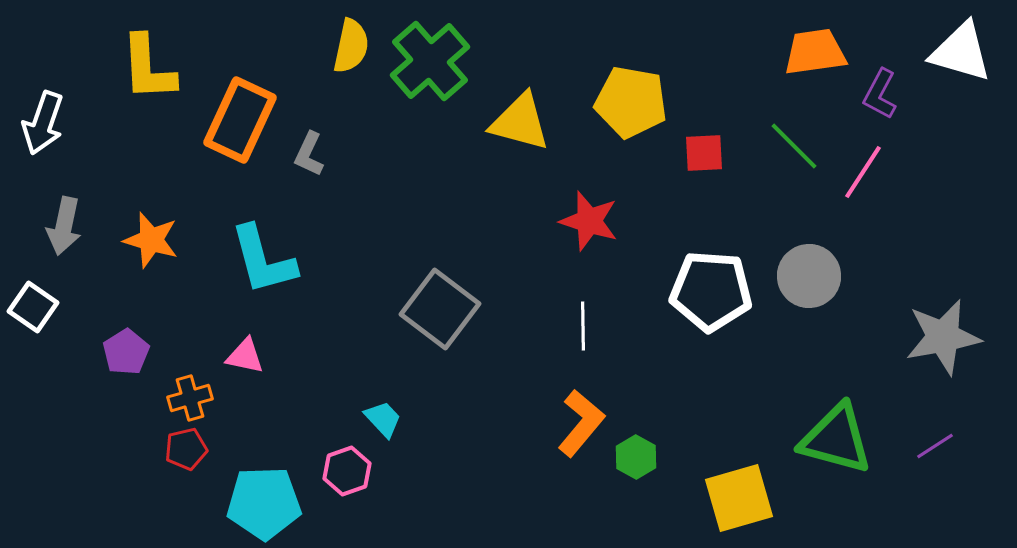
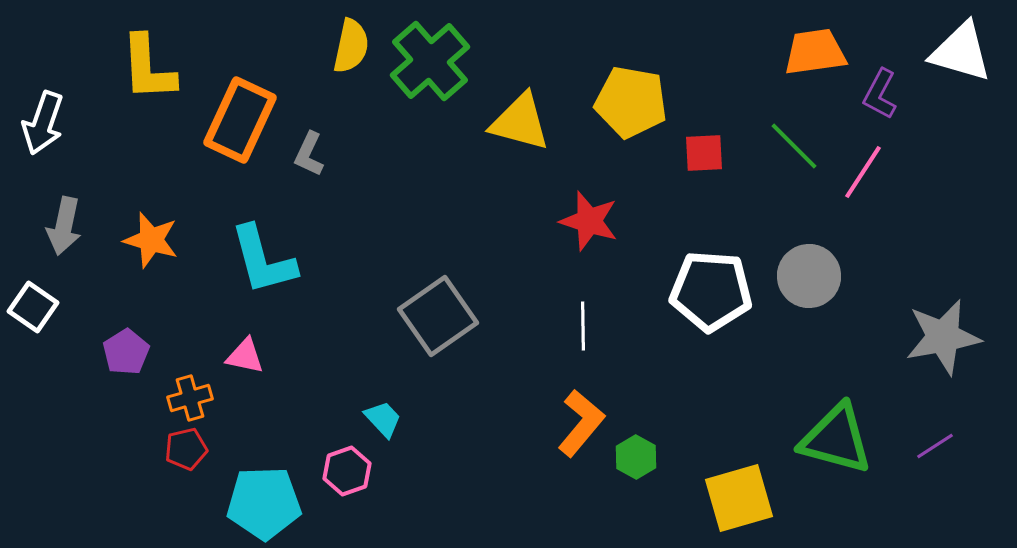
gray square: moved 2 px left, 7 px down; rotated 18 degrees clockwise
